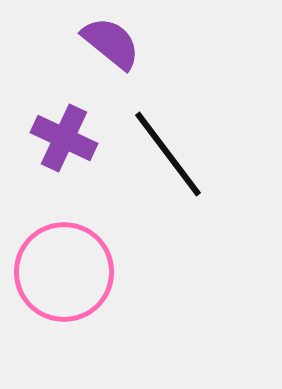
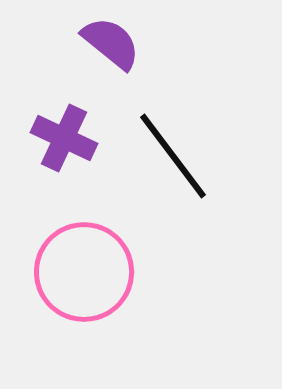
black line: moved 5 px right, 2 px down
pink circle: moved 20 px right
